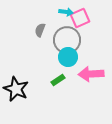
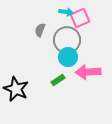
pink arrow: moved 3 px left, 2 px up
